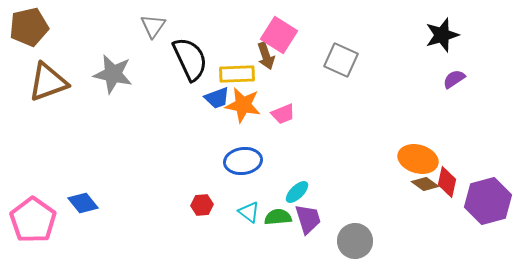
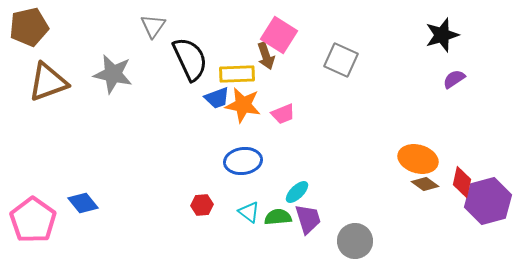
red diamond: moved 15 px right
